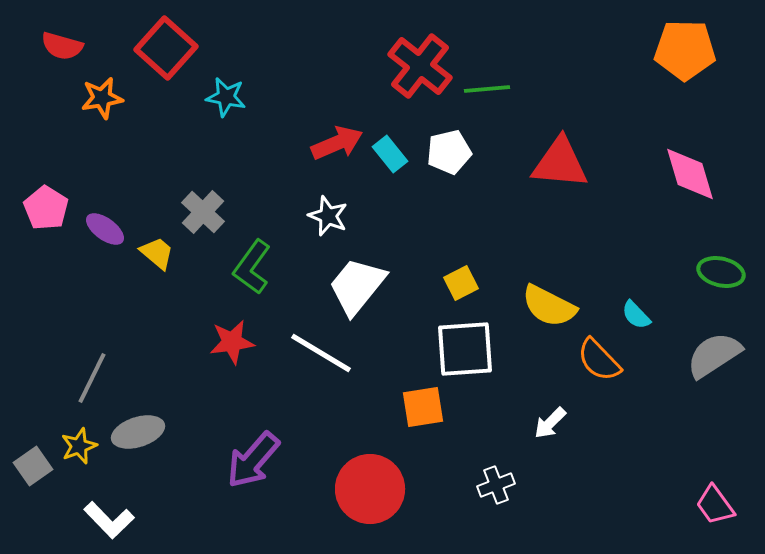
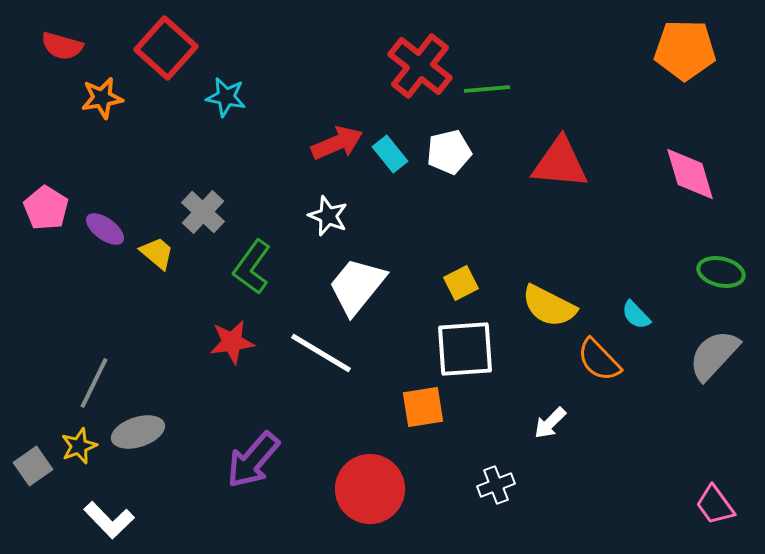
gray semicircle: rotated 14 degrees counterclockwise
gray line: moved 2 px right, 5 px down
